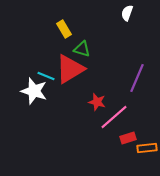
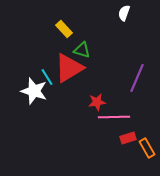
white semicircle: moved 3 px left
yellow rectangle: rotated 12 degrees counterclockwise
green triangle: moved 1 px down
red triangle: moved 1 px left, 1 px up
cyan line: moved 1 px right, 1 px down; rotated 36 degrees clockwise
red star: rotated 24 degrees counterclockwise
pink line: rotated 40 degrees clockwise
orange rectangle: rotated 66 degrees clockwise
